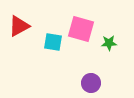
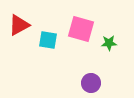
red triangle: moved 1 px up
cyan square: moved 5 px left, 2 px up
